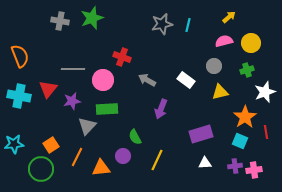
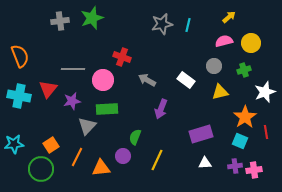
gray cross: rotated 18 degrees counterclockwise
green cross: moved 3 px left
green semicircle: rotated 49 degrees clockwise
